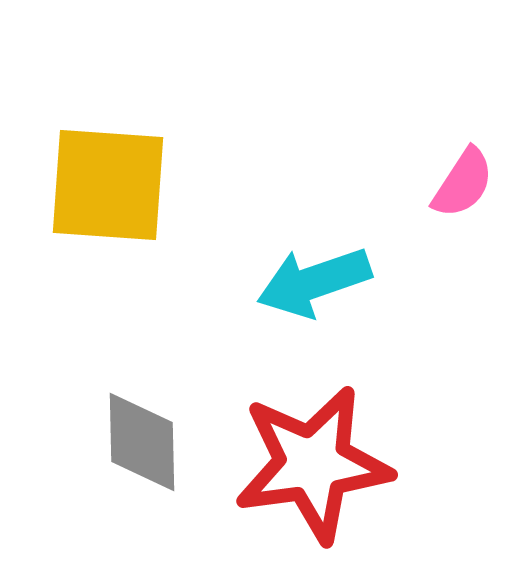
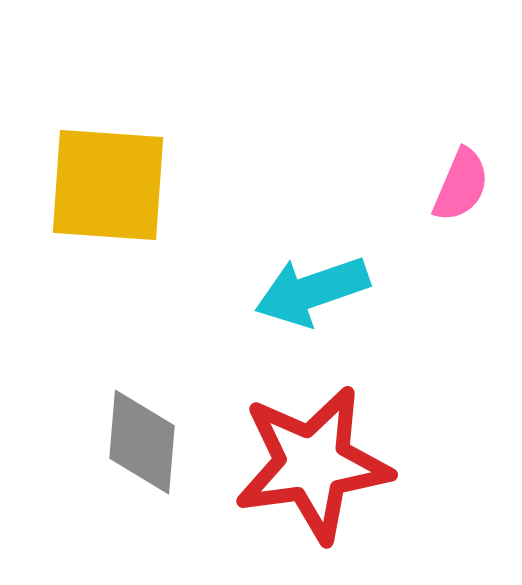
pink semicircle: moved 2 px left, 2 px down; rotated 10 degrees counterclockwise
cyan arrow: moved 2 px left, 9 px down
gray diamond: rotated 6 degrees clockwise
